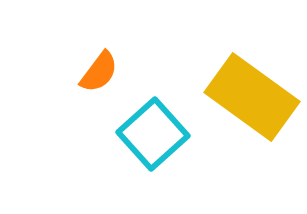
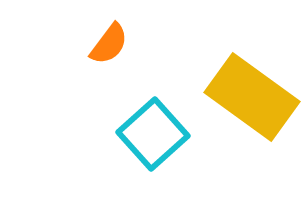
orange semicircle: moved 10 px right, 28 px up
